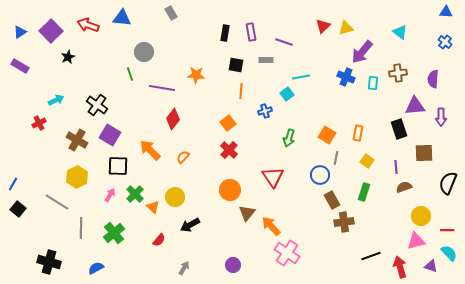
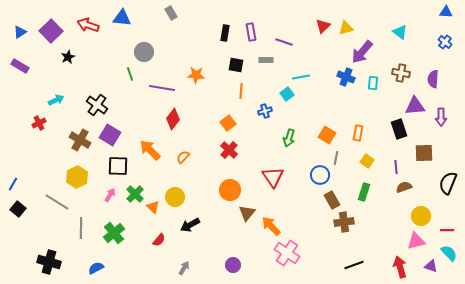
brown cross at (398, 73): moved 3 px right; rotated 18 degrees clockwise
brown cross at (77, 140): moved 3 px right
black line at (371, 256): moved 17 px left, 9 px down
